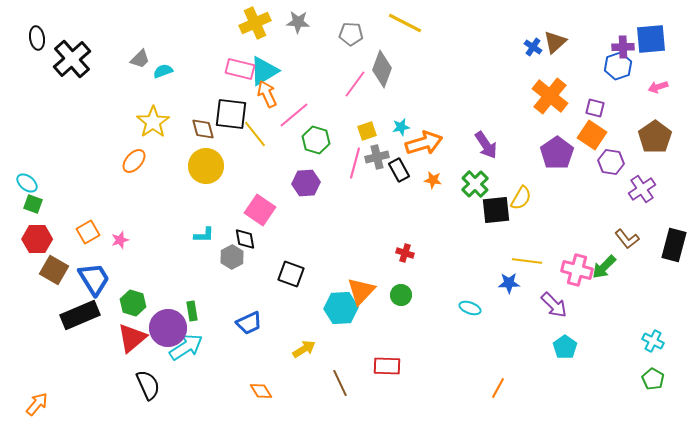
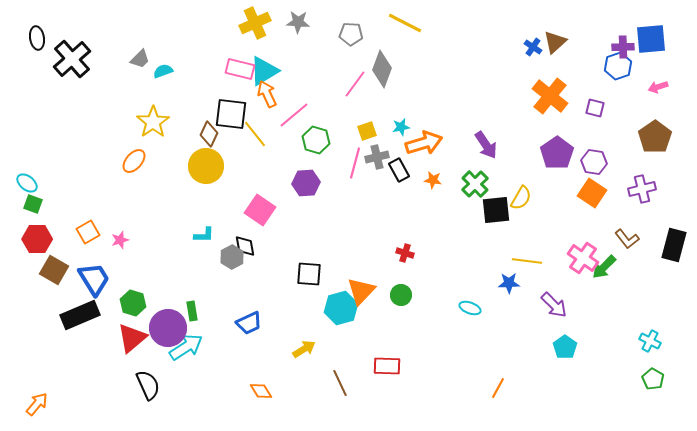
brown diamond at (203, 129): moved 6 px right, 5 px down; rotated 40 degrees clockwise
orange square at (592, 135): moved 58 px down
purple hexagon at (611, 162): moved 17 px left
purple cross at (642, 189): rotated 20 degrees clockwise
black diamond at (245, 239): moved 7 px down
pink cross at (577, 270): moved 6 px right, 12 px up; rotated 20 degrees clockwise
black square at (291, 274): moved 18 px right; rotated 16 degrees counterclockwise
cyan hexagon at (341, 308): rotated 12 degrees counterclockwise
cyan cross at (653, 341): moved 3 px left
